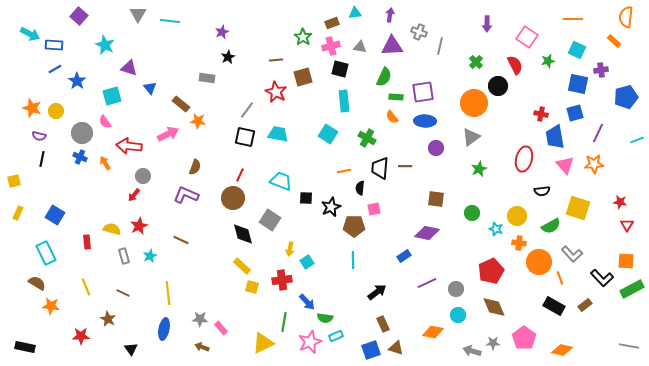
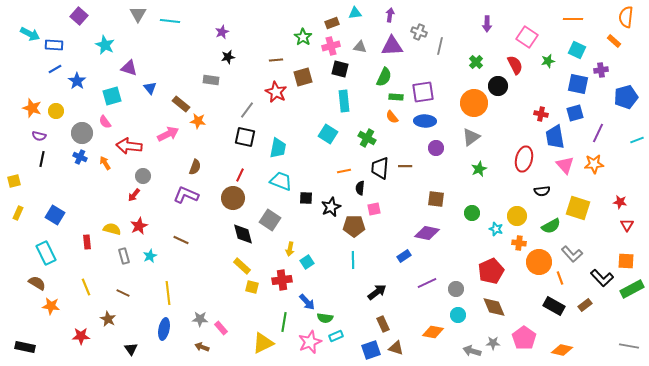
black star at (228, 57): rotated 16 degrees clockwise
gray rectangle at (207, 78): moved 4 px right, 2 px down
cyan trapezoid at (278, 134): moved 14 px down; rotated 90 degrees clockwise
